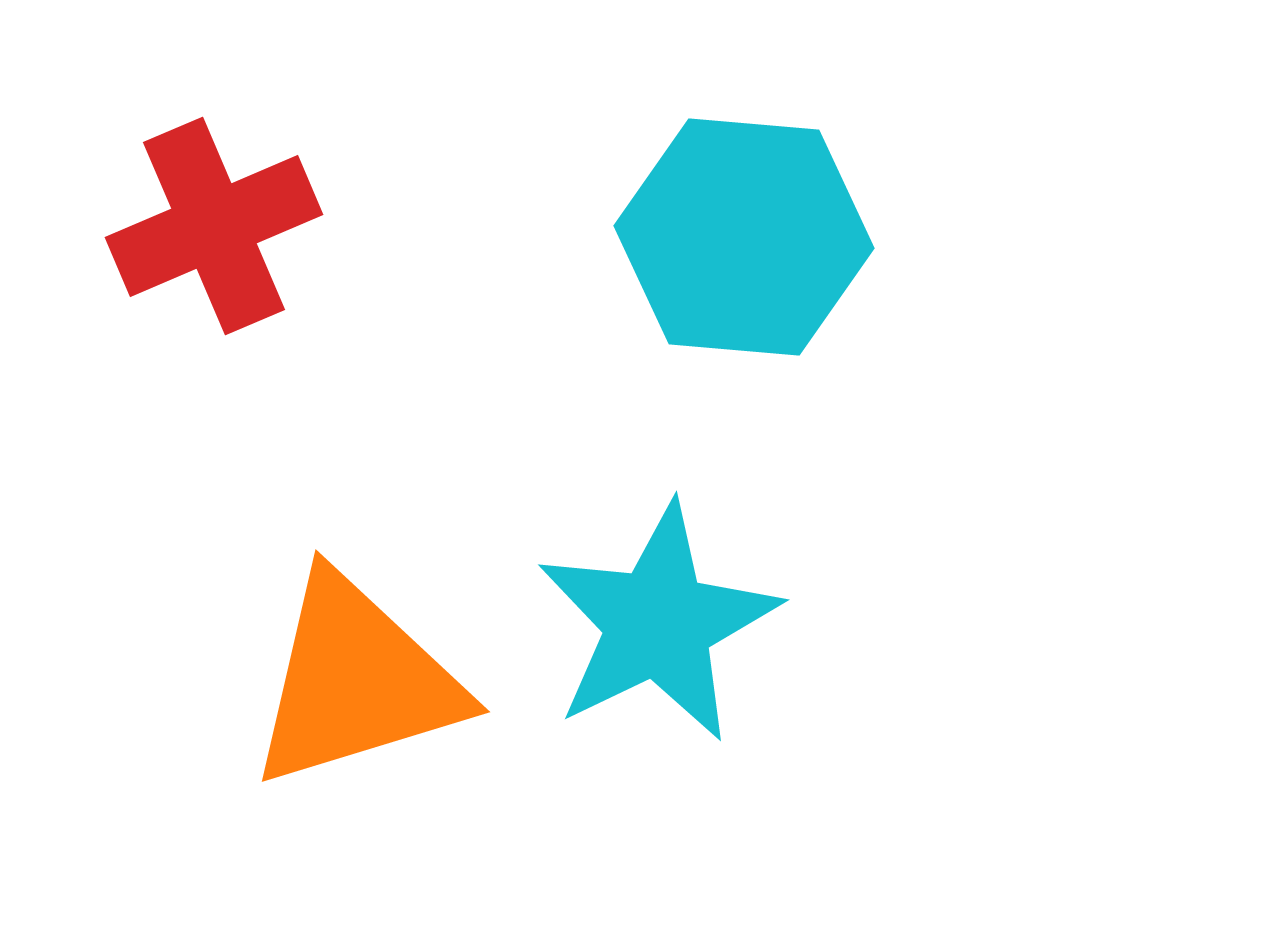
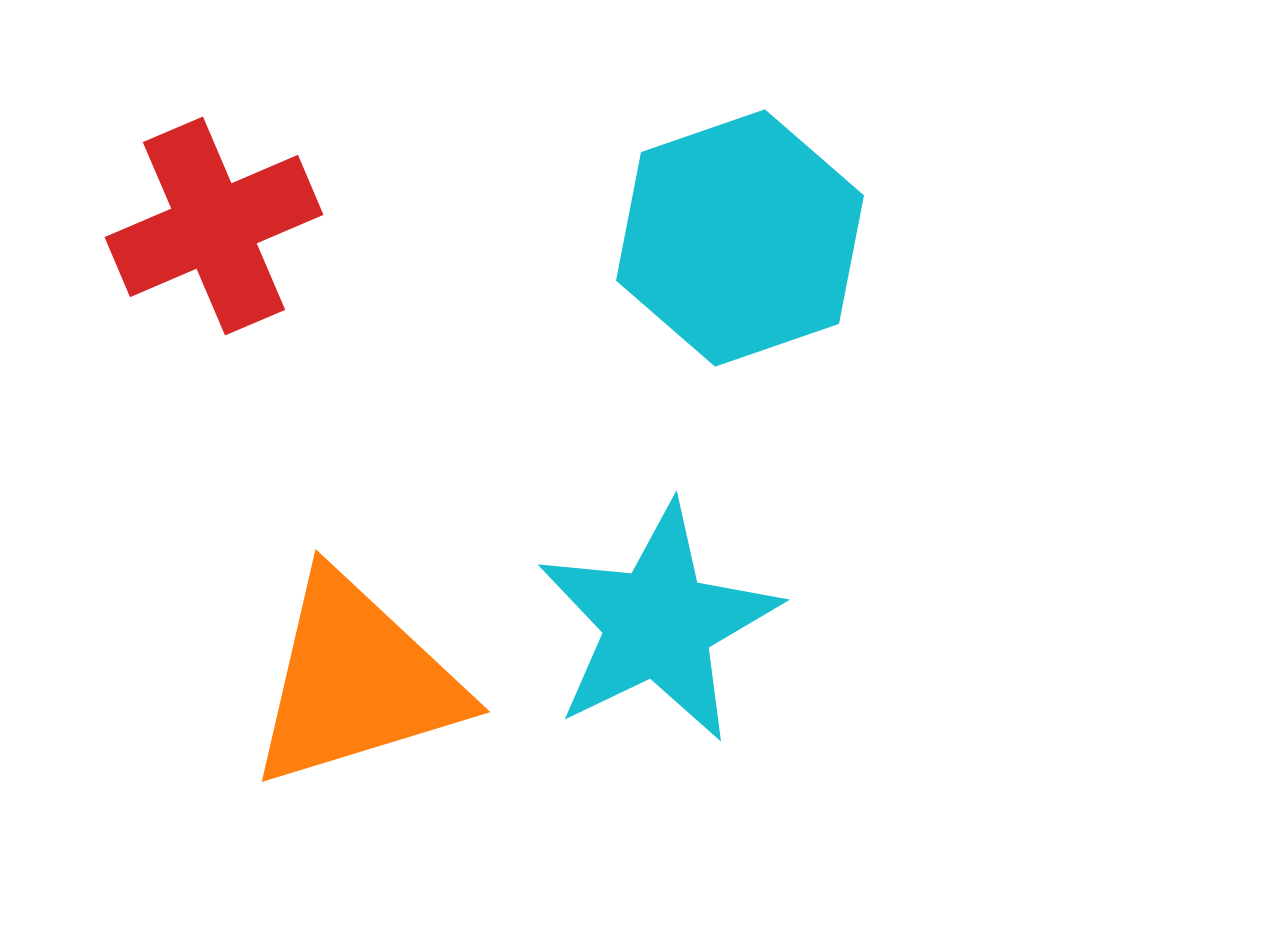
cyan hexagon: moved 4 px left, 1 px down; rotated 24 degrees counterclockwise
